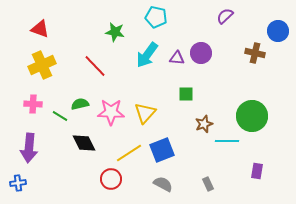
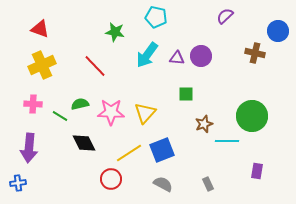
purple circle: moved 3 px down
